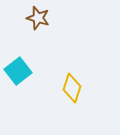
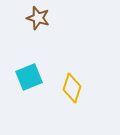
cyan square: moved 11 px right, 6 px down; rotated 16 degrees clockwise
